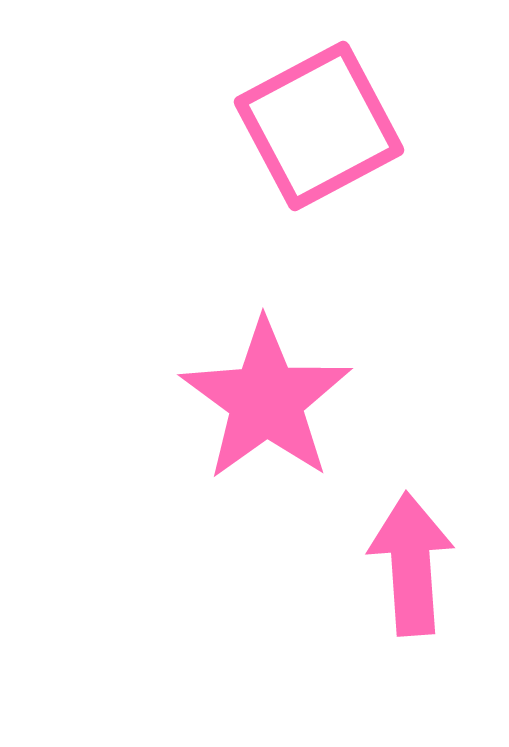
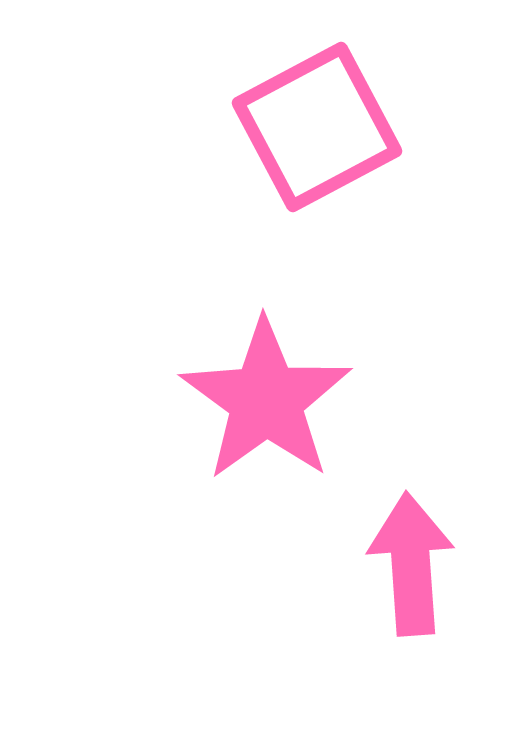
pink square: moved 2 px left, 1 px down
